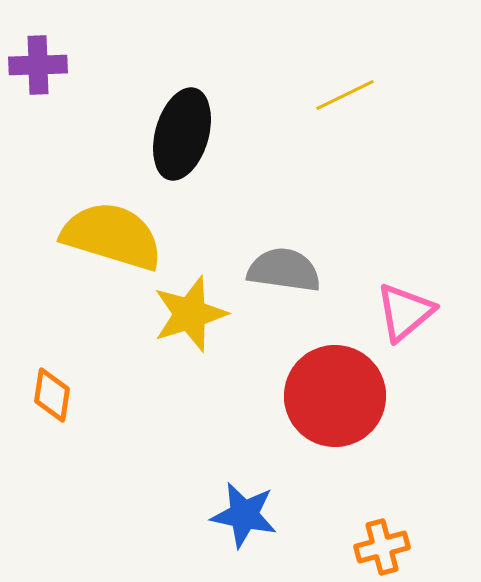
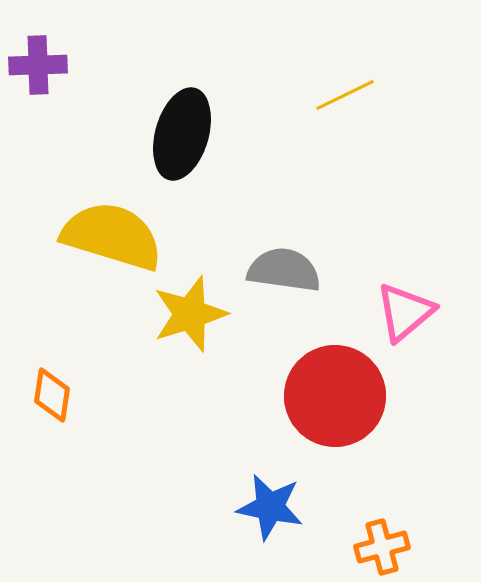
blue star: moved 26 px right, 8 px up
